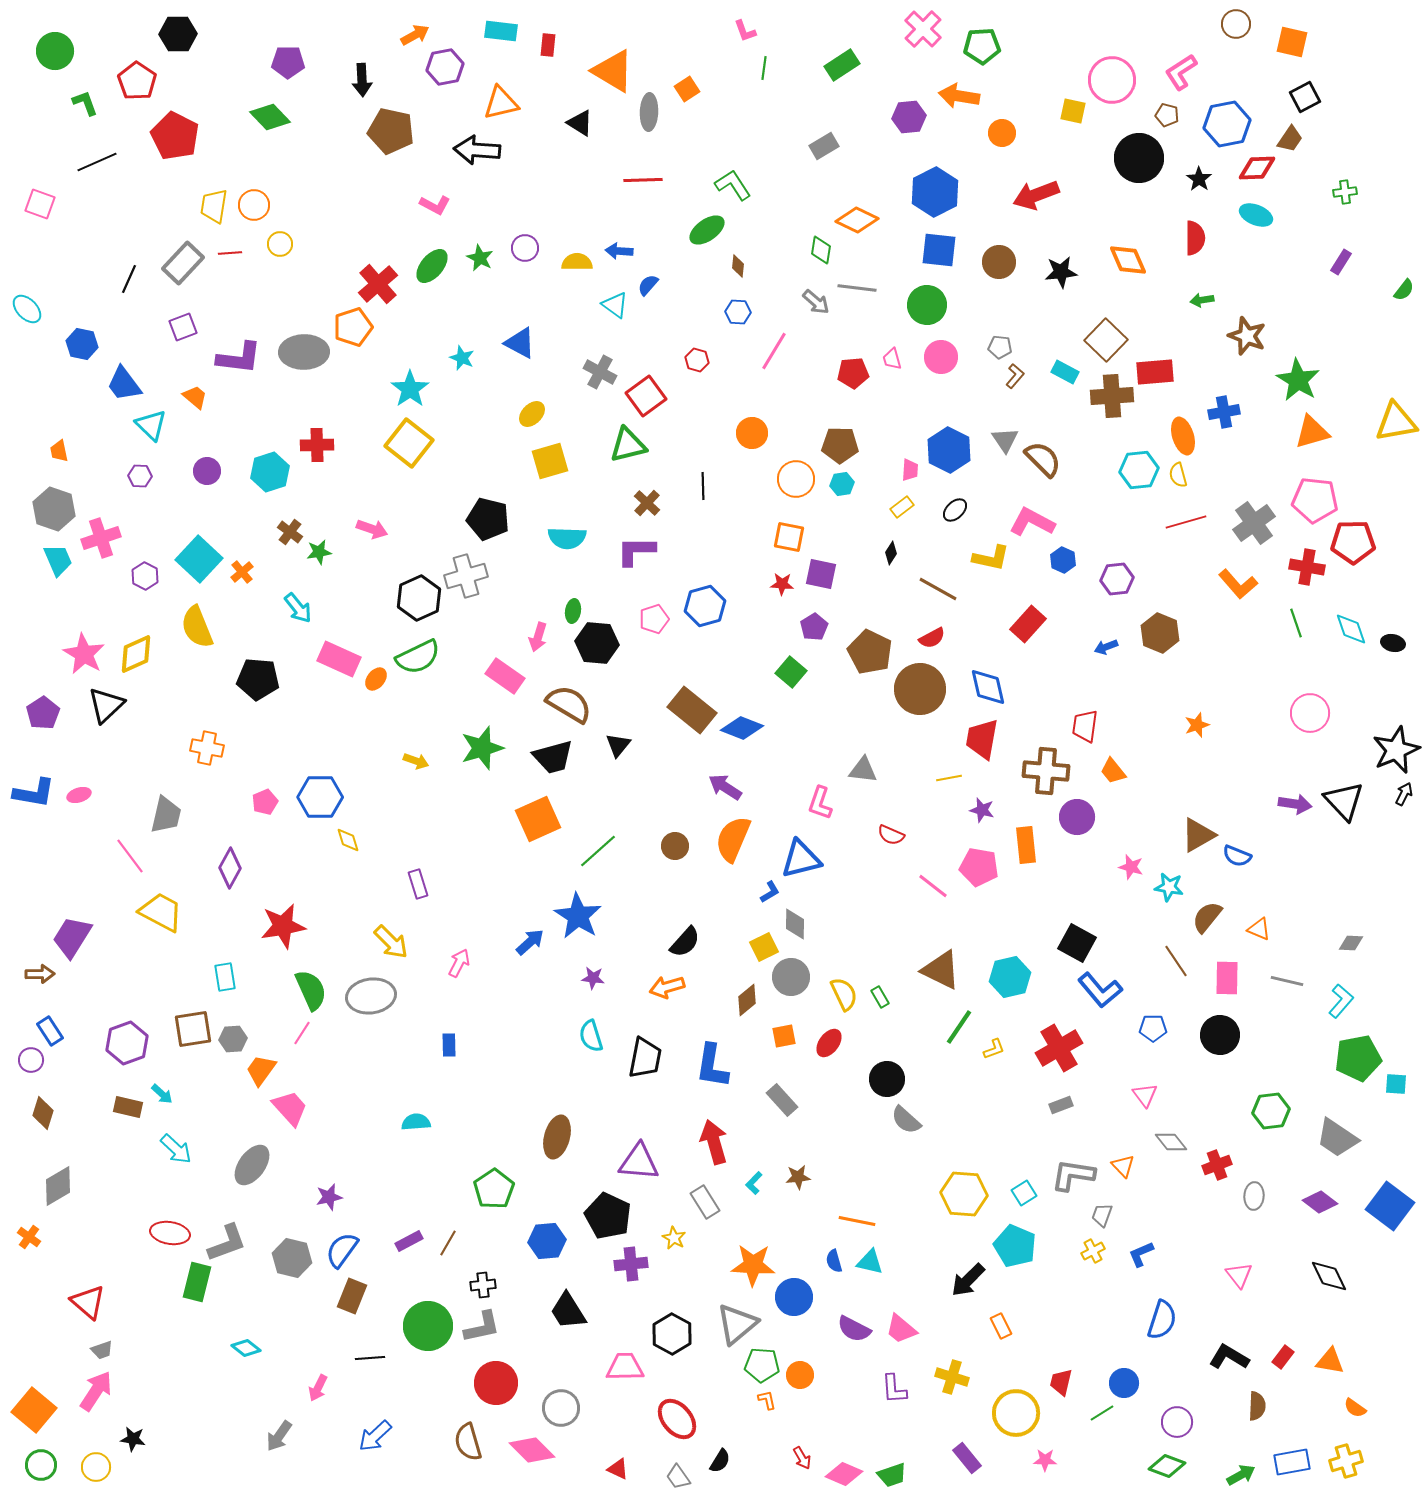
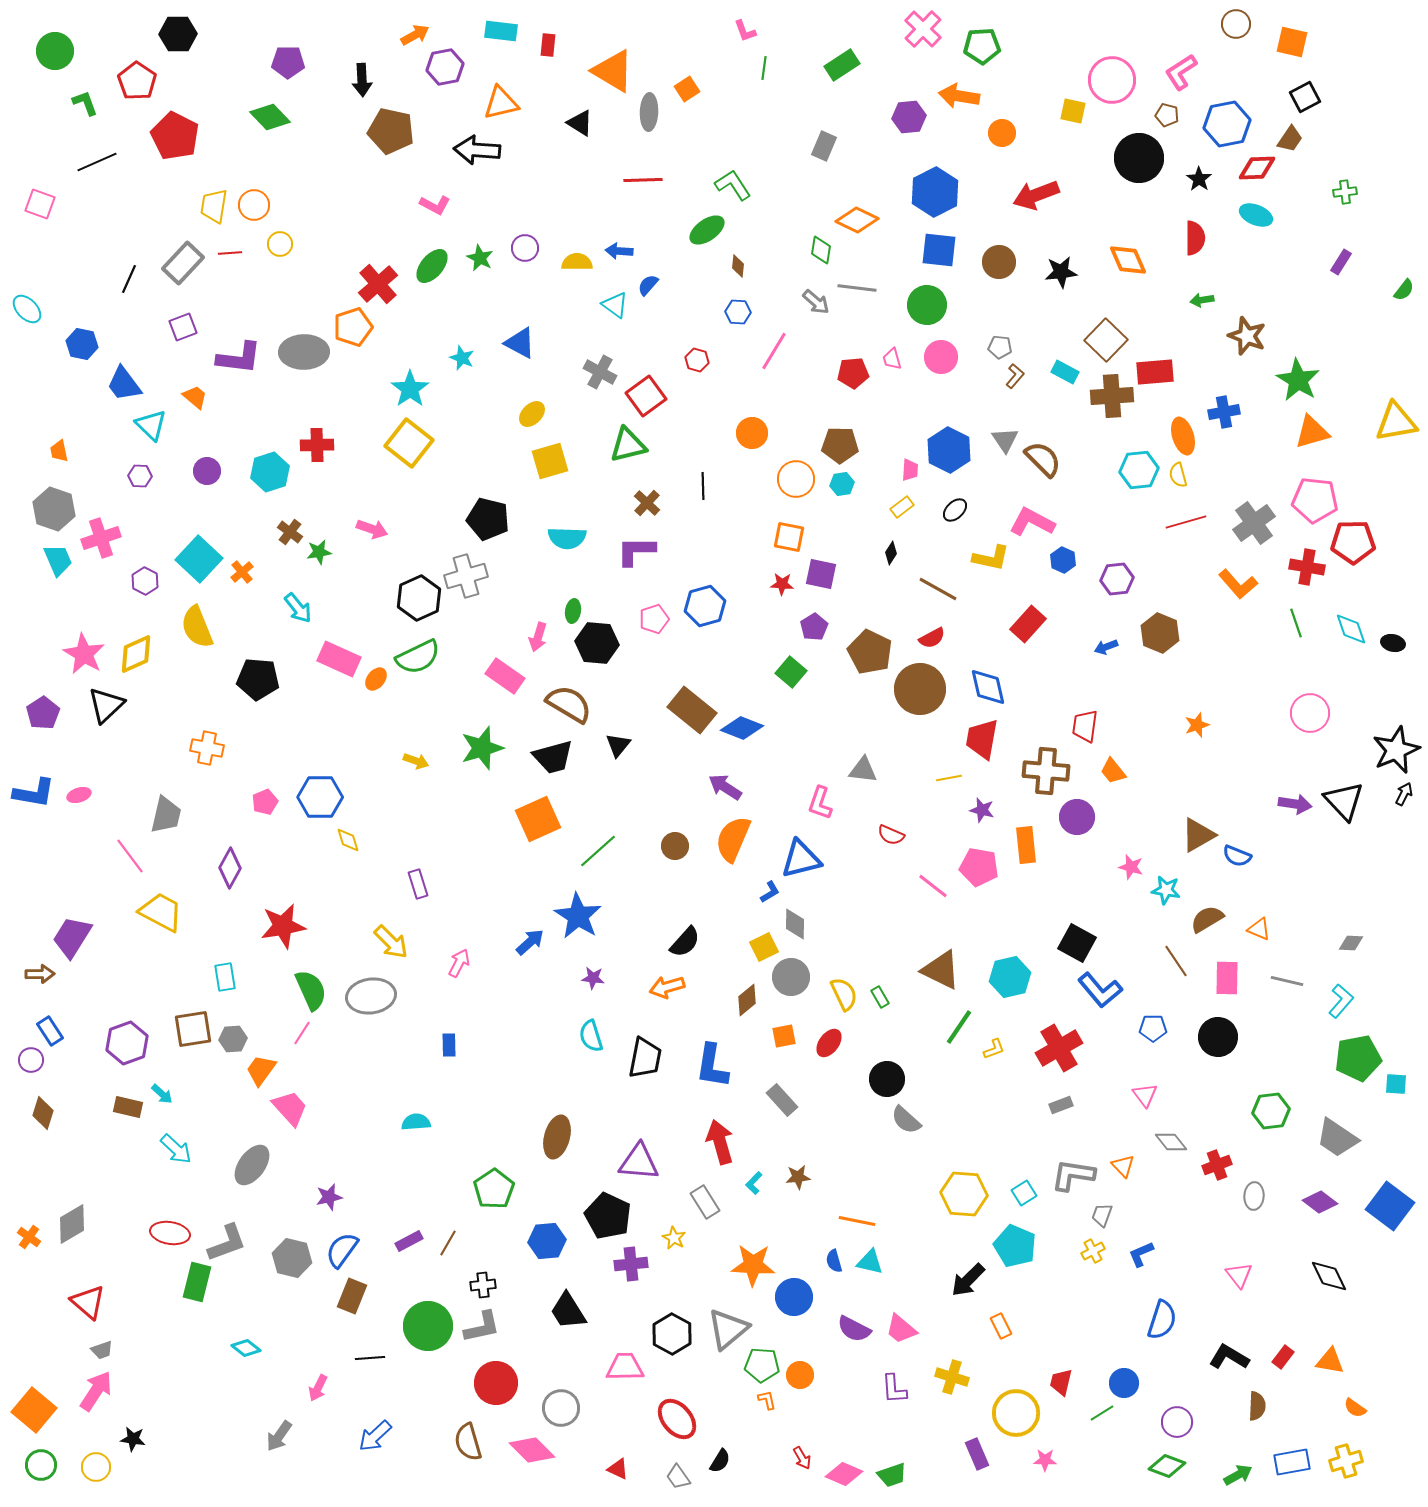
gray rectangle at (824, 146): rotated 36 degrees counterclockwise
purple hexagon at (145, 576): moved 5 px down
cyan star at (1169, 887): moved 3 px left, 3 px down
brown semicircle at (1207, 917): moved 2 px down; rotated 20 degrees clockwise
black circle at (1220, 1035): moved 2 px left, 2 px down
red arrow at (714, 1142): moved 6 px right
gray diamond at (58, 1186): moved 14 px right, 38 px down
gray triangle at (737, 1324): moved 9 px left, 5 px down
purple rectangle at (967, 1458): moved 10 px right, 4 px up; rotated 16 degrees clockwise
green arrow at (1241, 1475): moved 3 px left
